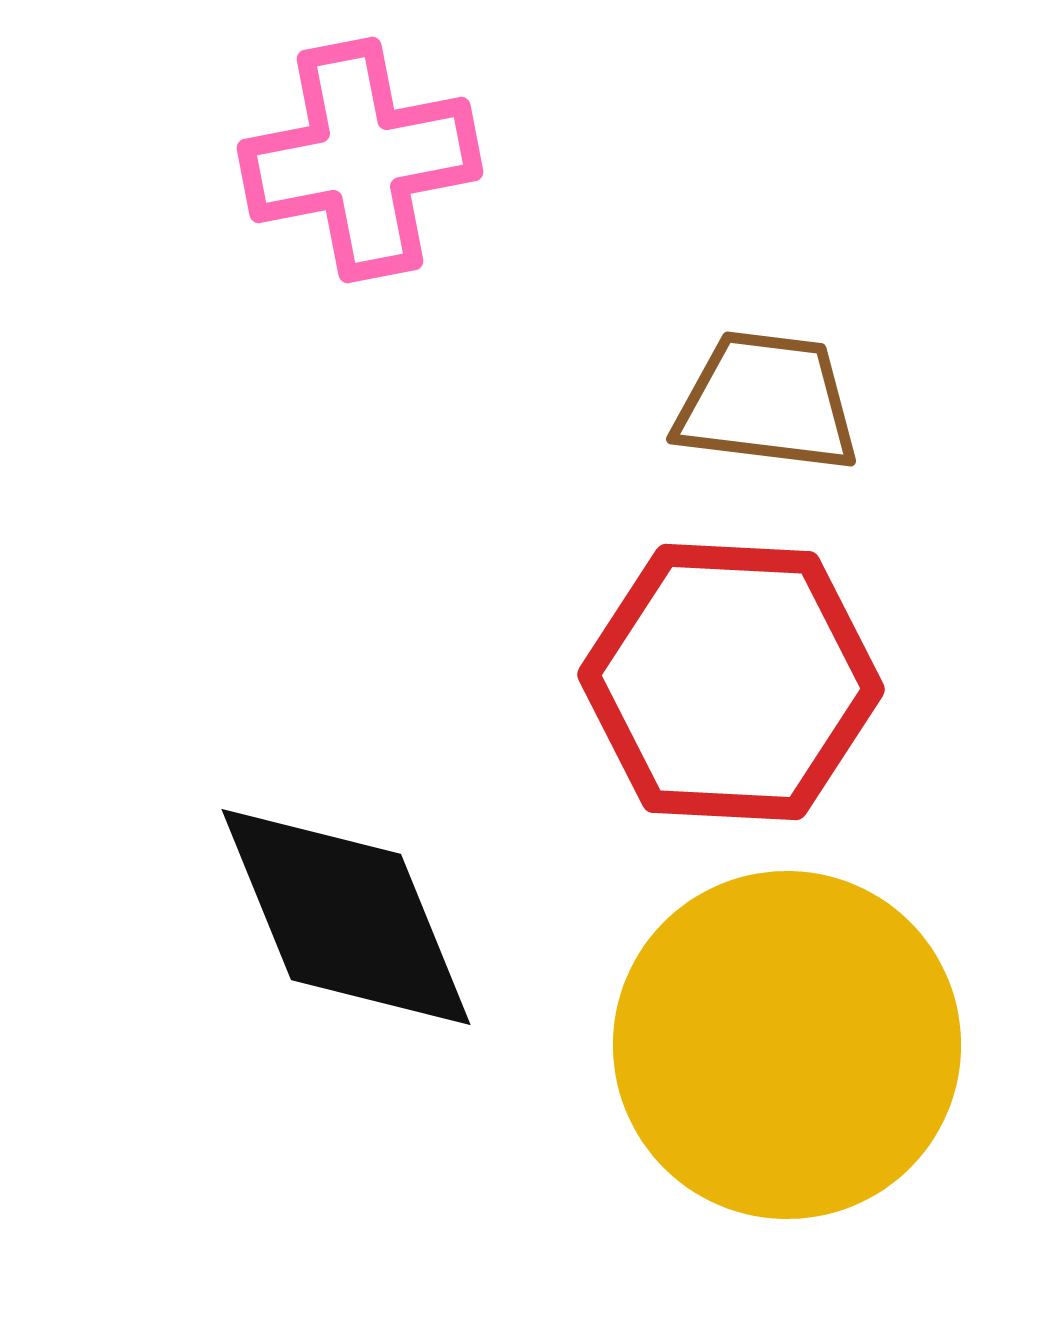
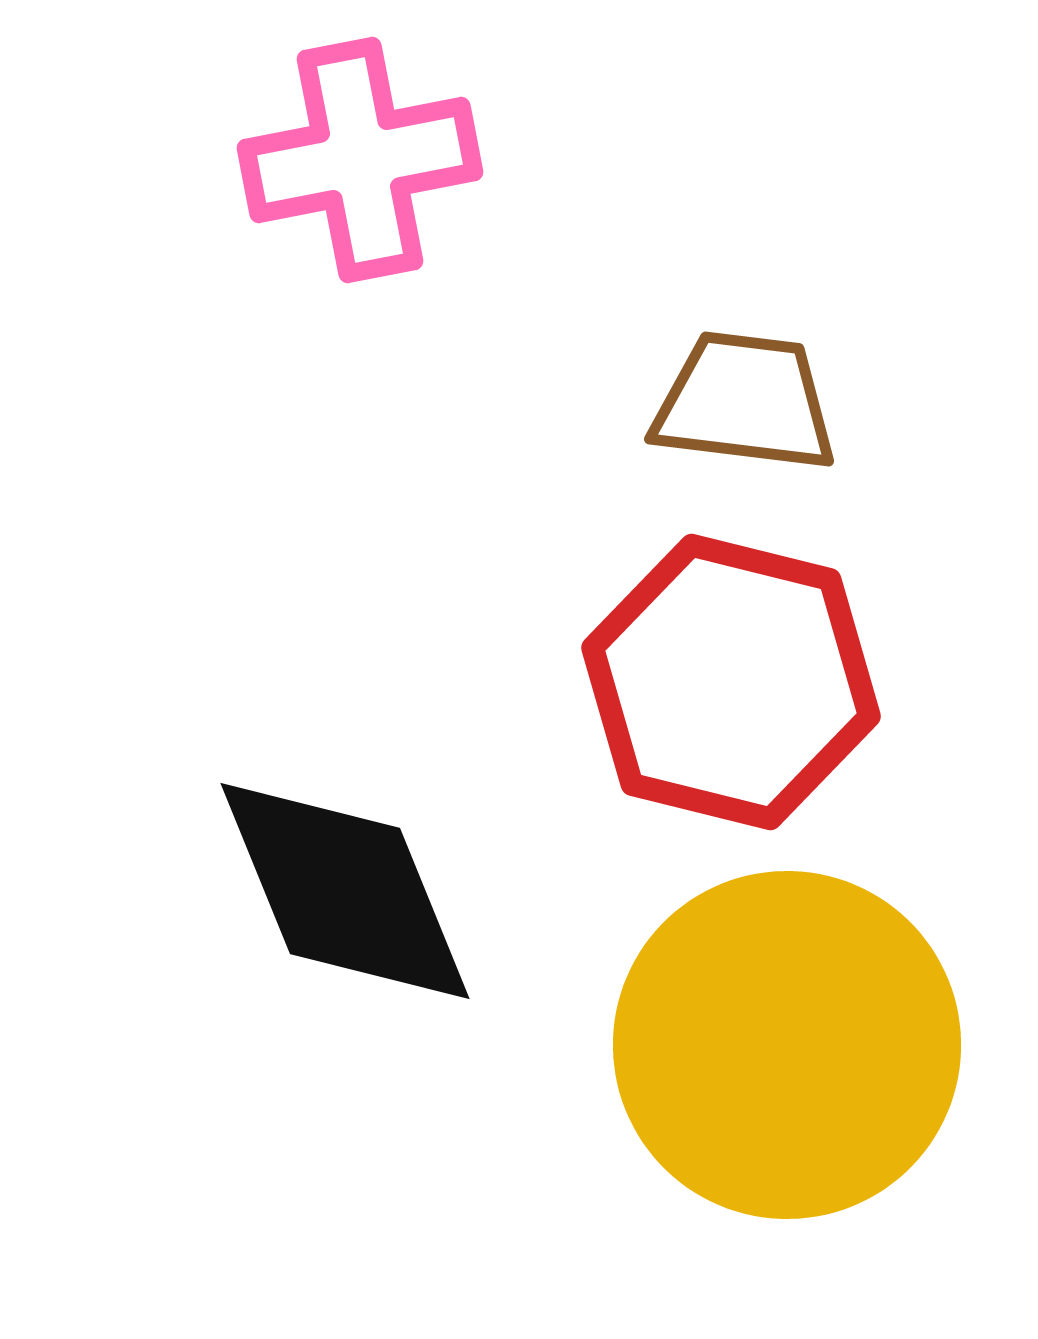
brown trapezoid: moved 22 px left
red hexagon: rotated 11 degrees clockwise
black diamond: moved 1 px left, 26 px up
